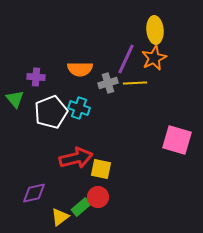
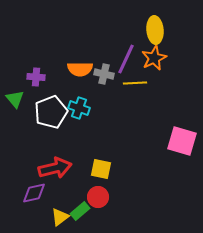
gray cross: moved 4 px left, 9 px up; rotated 30 degrees clockwise
pink square: moved 5 px right, 1 px down
red arrow: moved 21 px left, 10 px down
green rectangle: moved 1 px left, 4 px down
